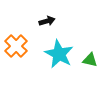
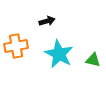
orange cross: rotated 35 degrees clockwise
green triangle: moved 3 px right
